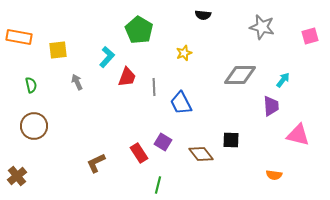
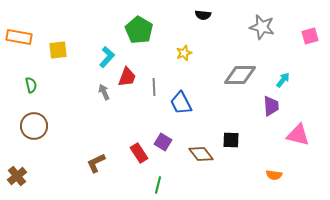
gray arrow: moved 27 px right, 10 px down
